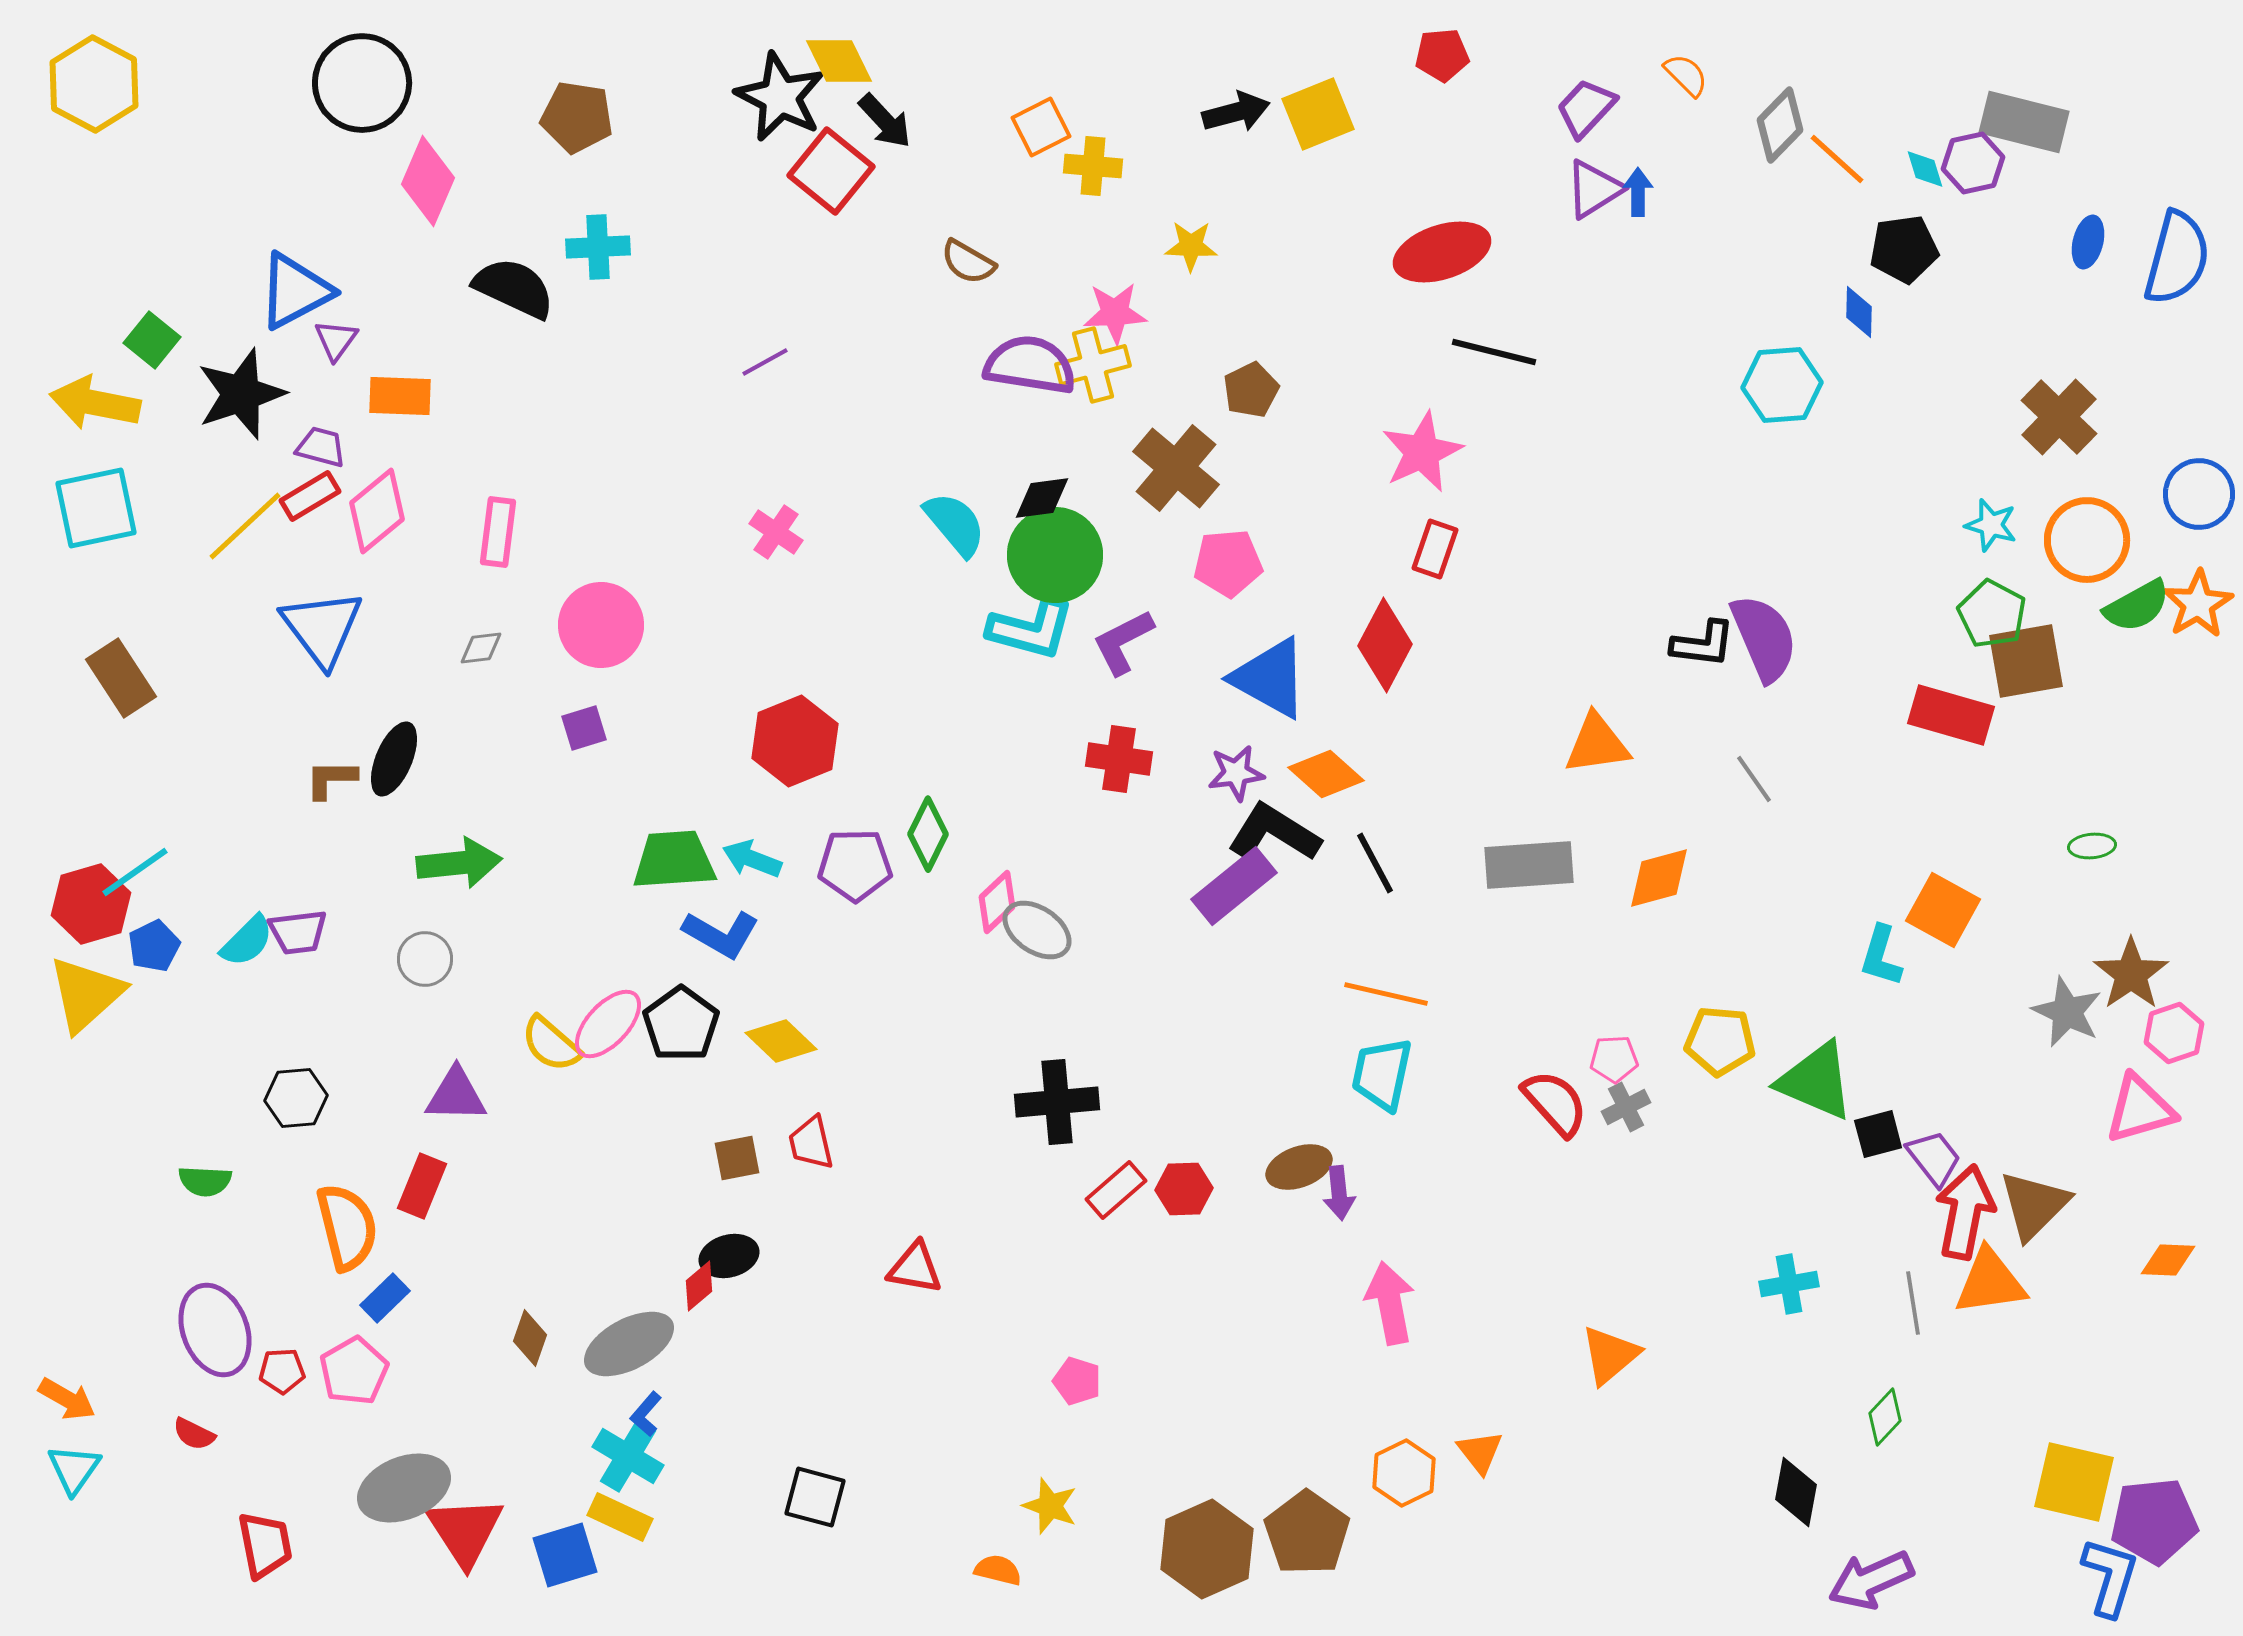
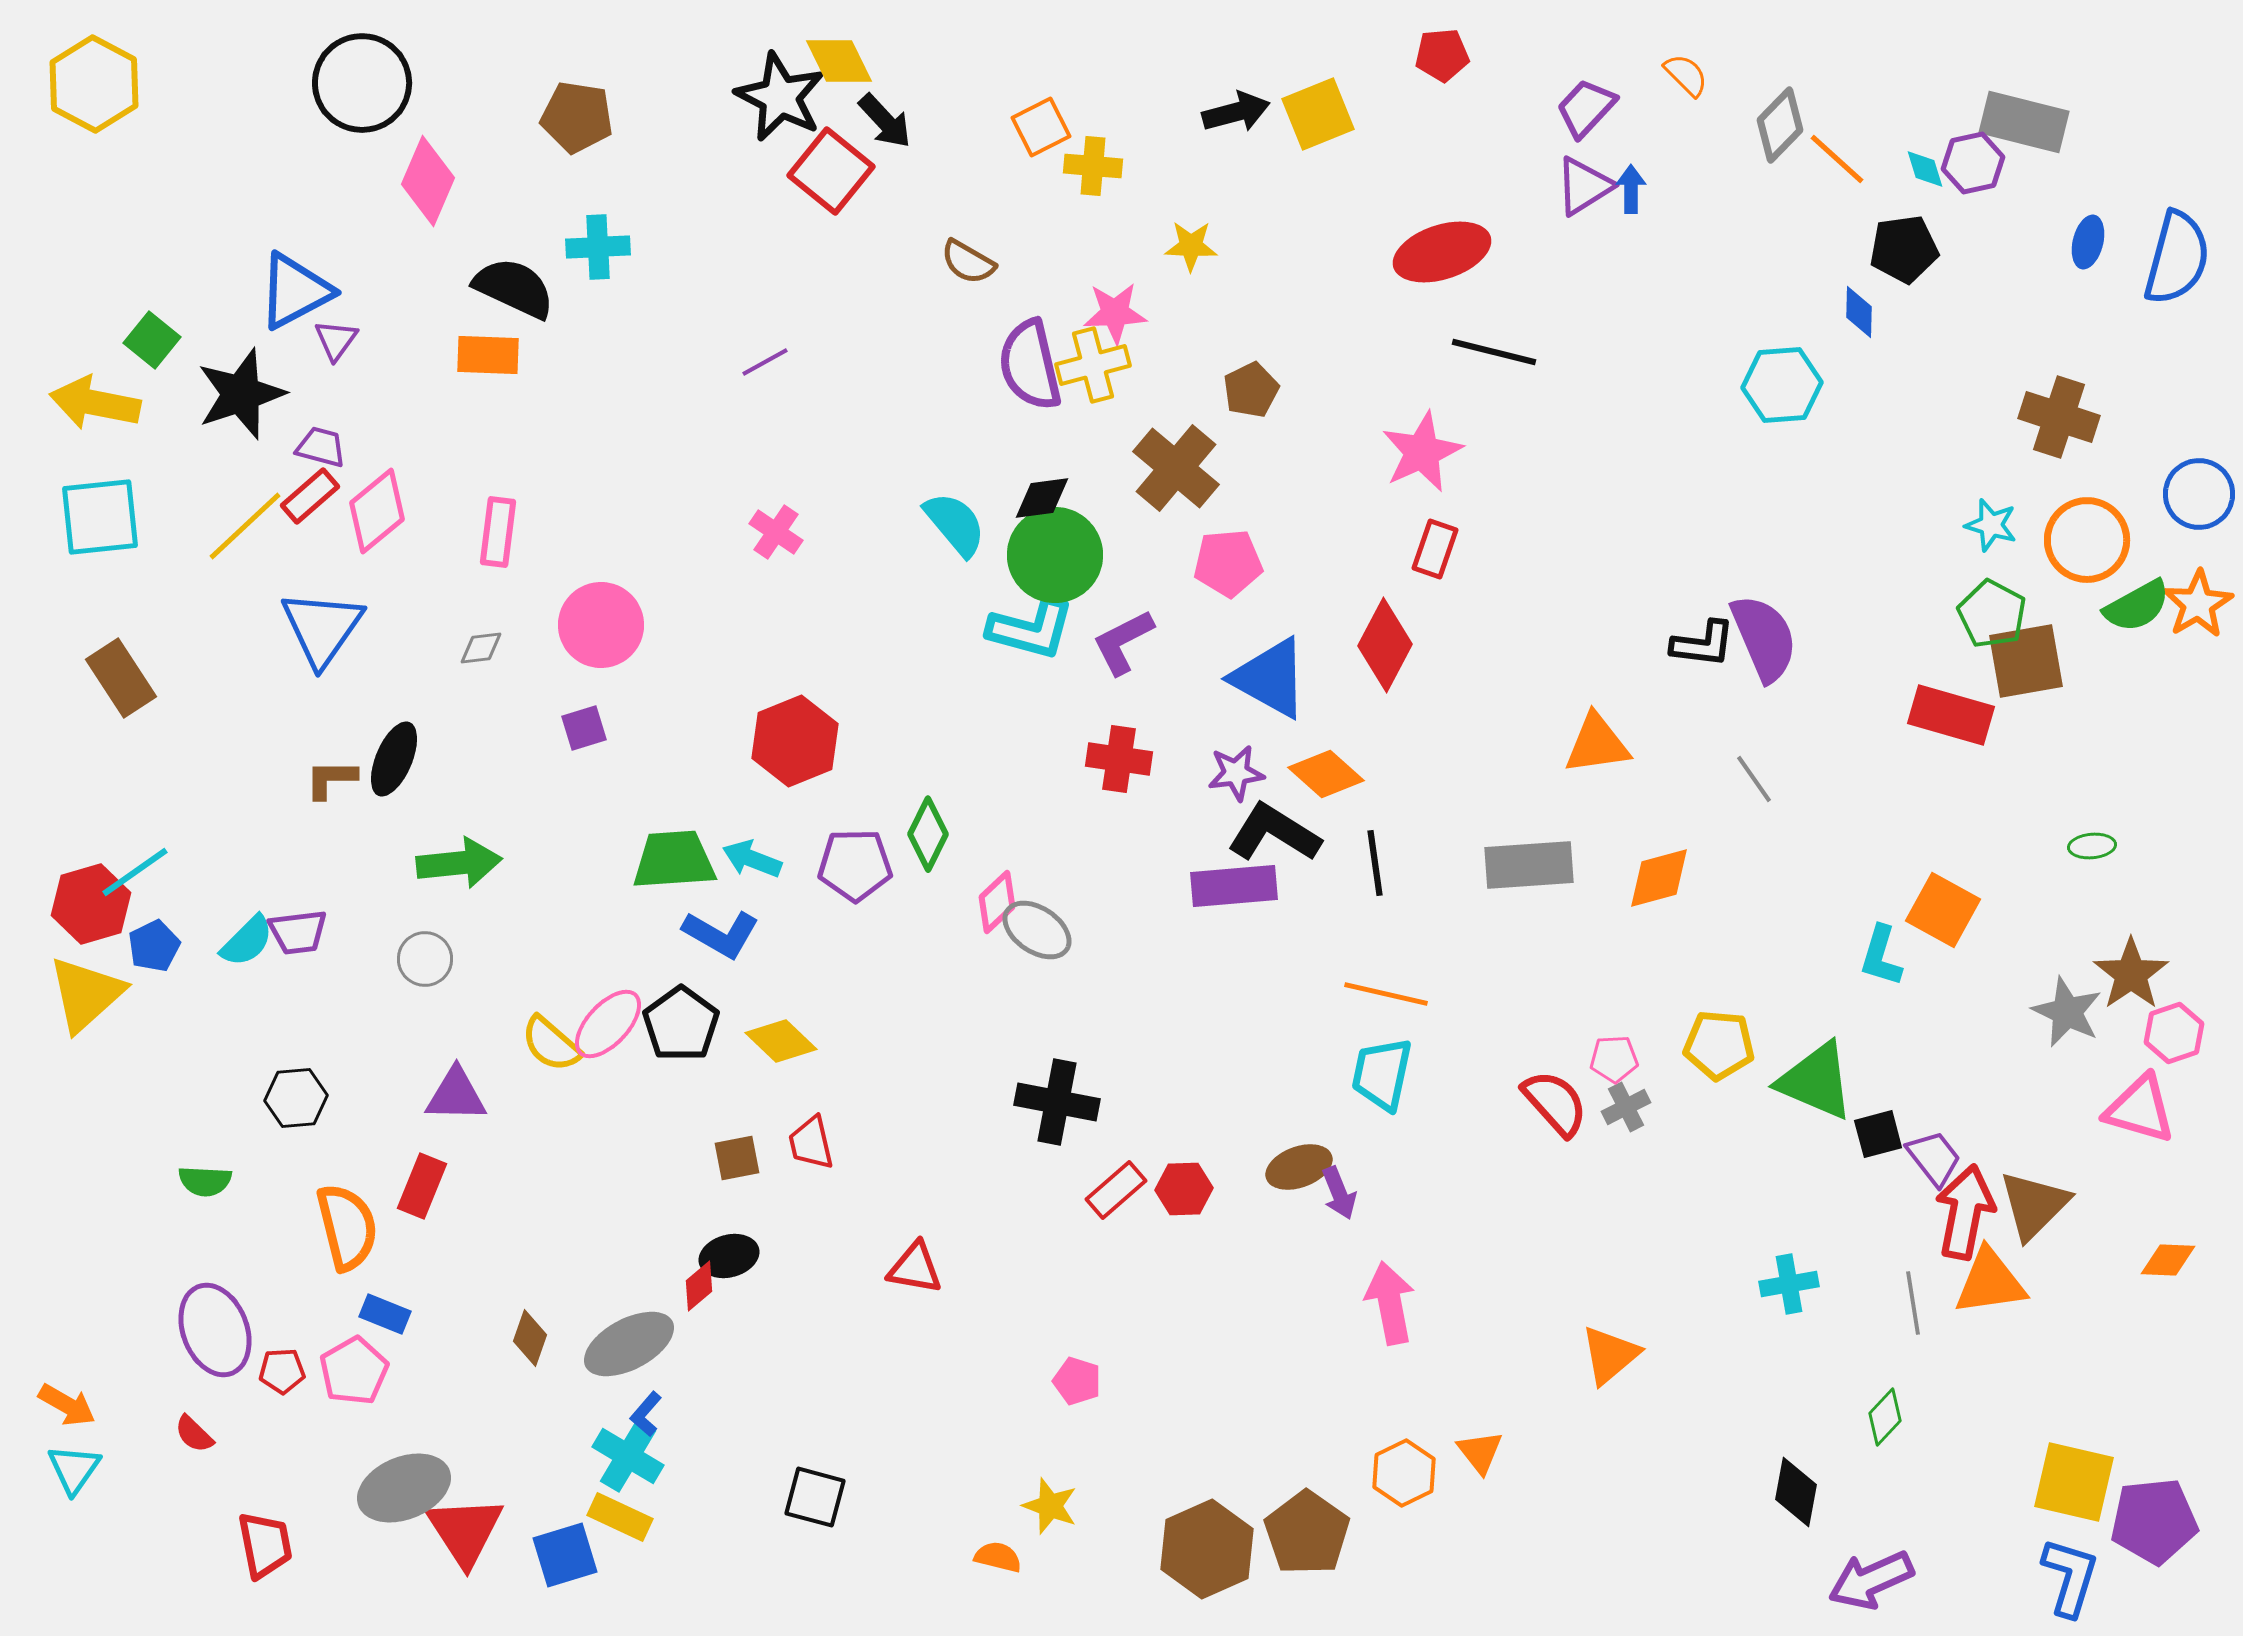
purple triangle at (1594, 189): moved 10 px left, 3 px up
blue arrow at (1638, 192): moved 7 px left, 3 px up
purple semicircle at (1030, 365): rotated 112 degrees counterclockwise
orange rectangle at (400, 396): moved 88 px right, 41 px up
brown cross at (2059, 417): rotated 26 degrees counterclockwise
red rectangle at (310, 496): rotated 10 degrees counterclockwise
cyan square at (96, 508): moved 4 px right, 9 px down; rotated 6 degrees clockwise
blue triangle at (322, 628): rotated 12 degrees clockwise
black line at (1375, 863): rotated 20 degrees clockwise
purple rectangle at (1234, 886): rotated 34 degrees clockwise
yellow pentagon at (1720, 1041): moved 1 px left, 4 px down
black cross at (1057, 1102): rotated 16 degrees clockwise
pink triangle at (2140, 1109): rotated 32 degrees clockwise
purple arrow at (1339, 1193): rotated 16 degrees counterclockwise
blue rectangle at (385, 1298): moved 16 px down; rotated 66 degrees clockwise
orange arrow at (67, 1399): moved 6 px down
red semicircle at (194, 1434): rotated 18 degrees clockwise
orange semicircle at (998, 1570): moved 13 px up
blue L-shape at (2110, 1577): moved 40 px left
